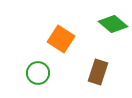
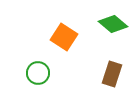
orange square: moved 3 px right, 2 px up
brown rectangle: moved 14 px right, 2 px down
